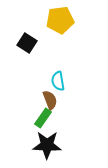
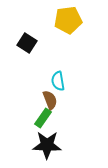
yellow pentagon: moved 8 px right
